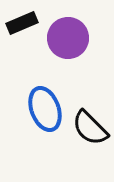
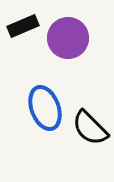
black rectangle: moved 1 px right, 3 px down
blue ellipse: moved 1 px up
